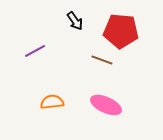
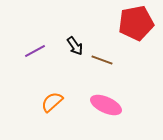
black arrow: moved 25 px down
red pentagon: moved 15 px right, 8 px up; rotated 16 degrees counterclockwise
orange semicircle: rotated 35 degrees counterclockwise
